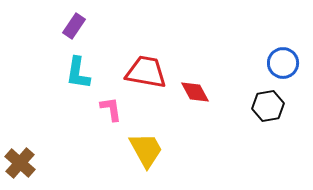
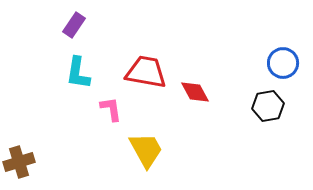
purple rectangle: moved 1 px up
brown cross: moved 1 px left, 1 px up; rotated 32 degrees clockwise
